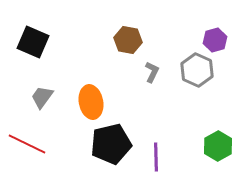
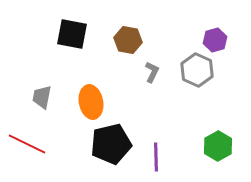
black square: moved 39 px right, 8 px up; rotated 12 degrees counterclockwise
gray trapezoid: rotated 25 degrees counterclockwise
